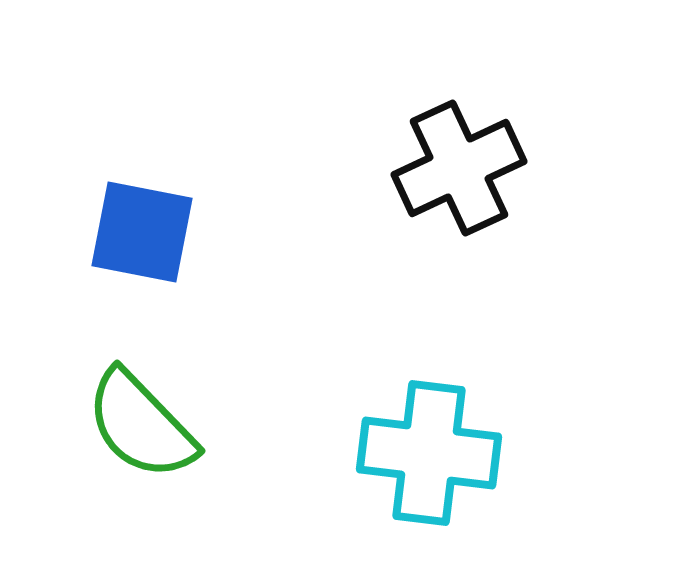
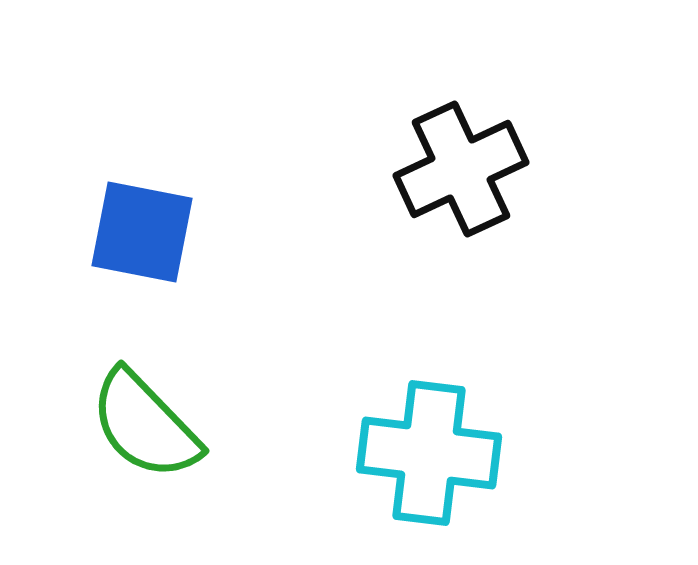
black cross: moved 2 px right, 1 px down
green semicircle: moved 4 px right
